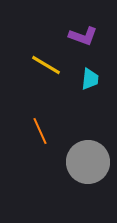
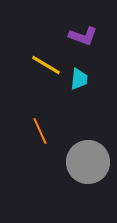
cyan trapezoid: moved 11 px left
